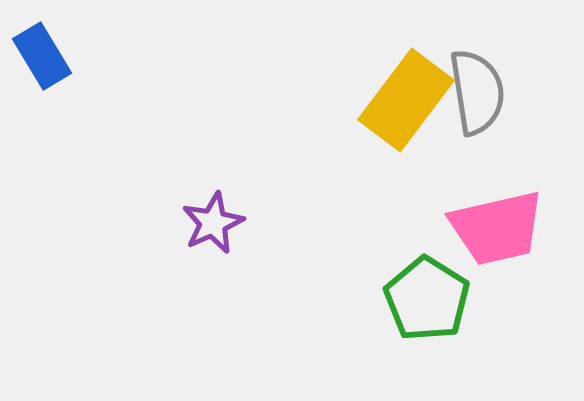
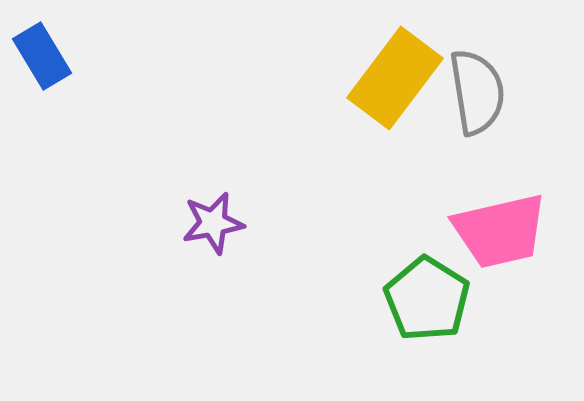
yellow rectangle: moved 11 px left, 22 px up
purple star: rotated 14 degrees clockwise
pink trapezoid: moved 3 px right, 3 px down
